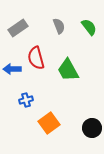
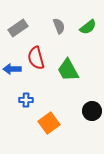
green semicircle: moved 1 px left; rotated 90 degrees clockwise
blue cross: rotated 16 degrees clockwise
black circle: moved 17 px up
